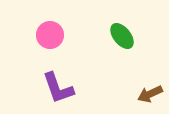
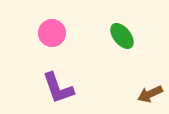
pink circle: moved 2 px right, 2 px up
